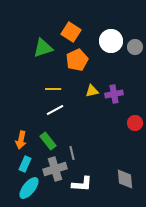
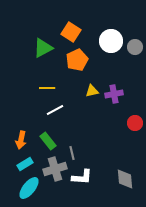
green triangle: rotated 10 degrees counterclockwise
yellow line: moved 6 px left, 1 px up
cyan rectangle: rotated 35 degrees clockwise
white L-shape: moved 7 px up
